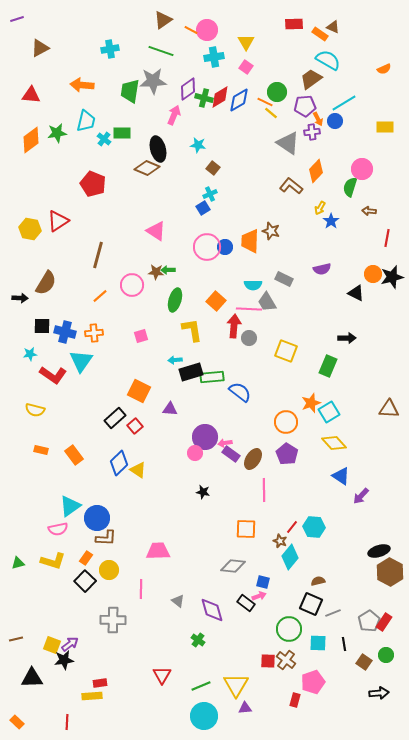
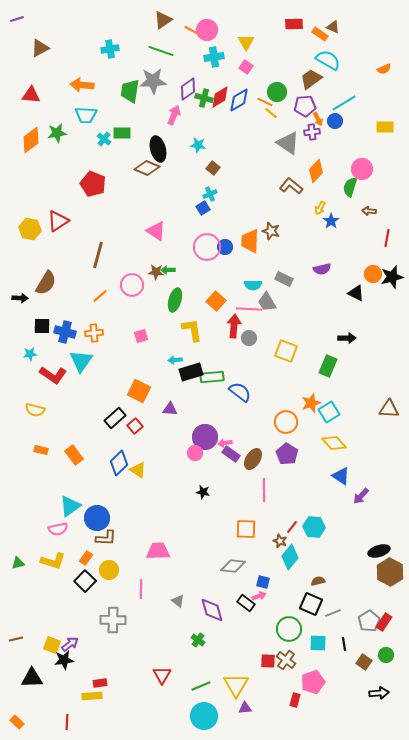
cyan trapezoid at (86, 121): moved 6 px up; rotated 80 degrees clockwise
